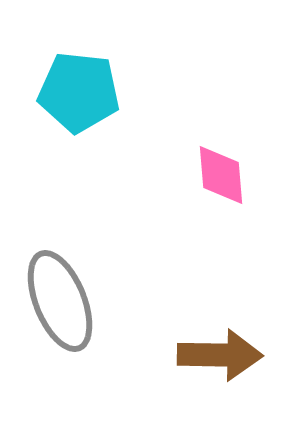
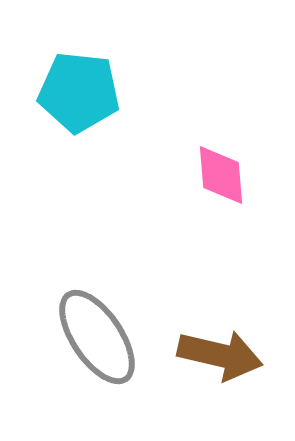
gray ellipse: moved 37 px right, 36 px down; rotated 12 degrees counterclockwise
brown arrow: rotated 12 degrees clockwise
